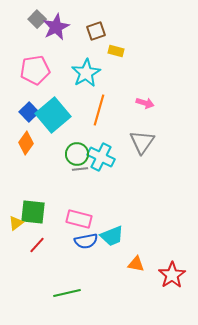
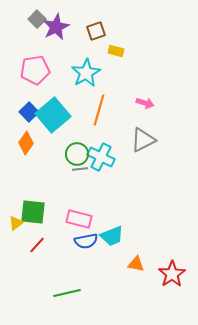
gray triangle: moved 1 px right, 2 px up; rotated 28 degrees clockwise
red star: moved 1 px up
